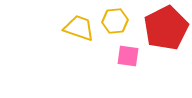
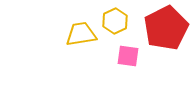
yellow hexagon: rotated 20 degrees counterclockwise
yellow trapezoid: moved 2 px right, 6 px down; rotated 28 degrees counterclockwise
